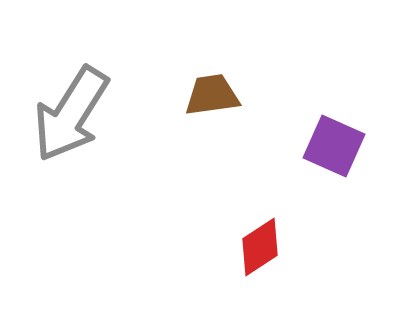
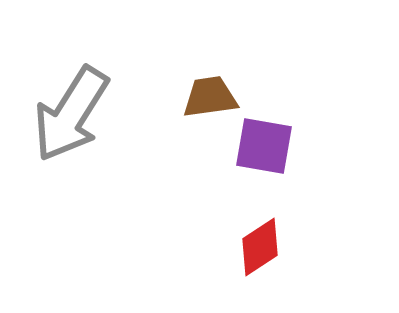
brown trapezoid: moved 2 px left, 2 px down
purple square: moved 70 px left; rotated 14 degrees counterclockwise
